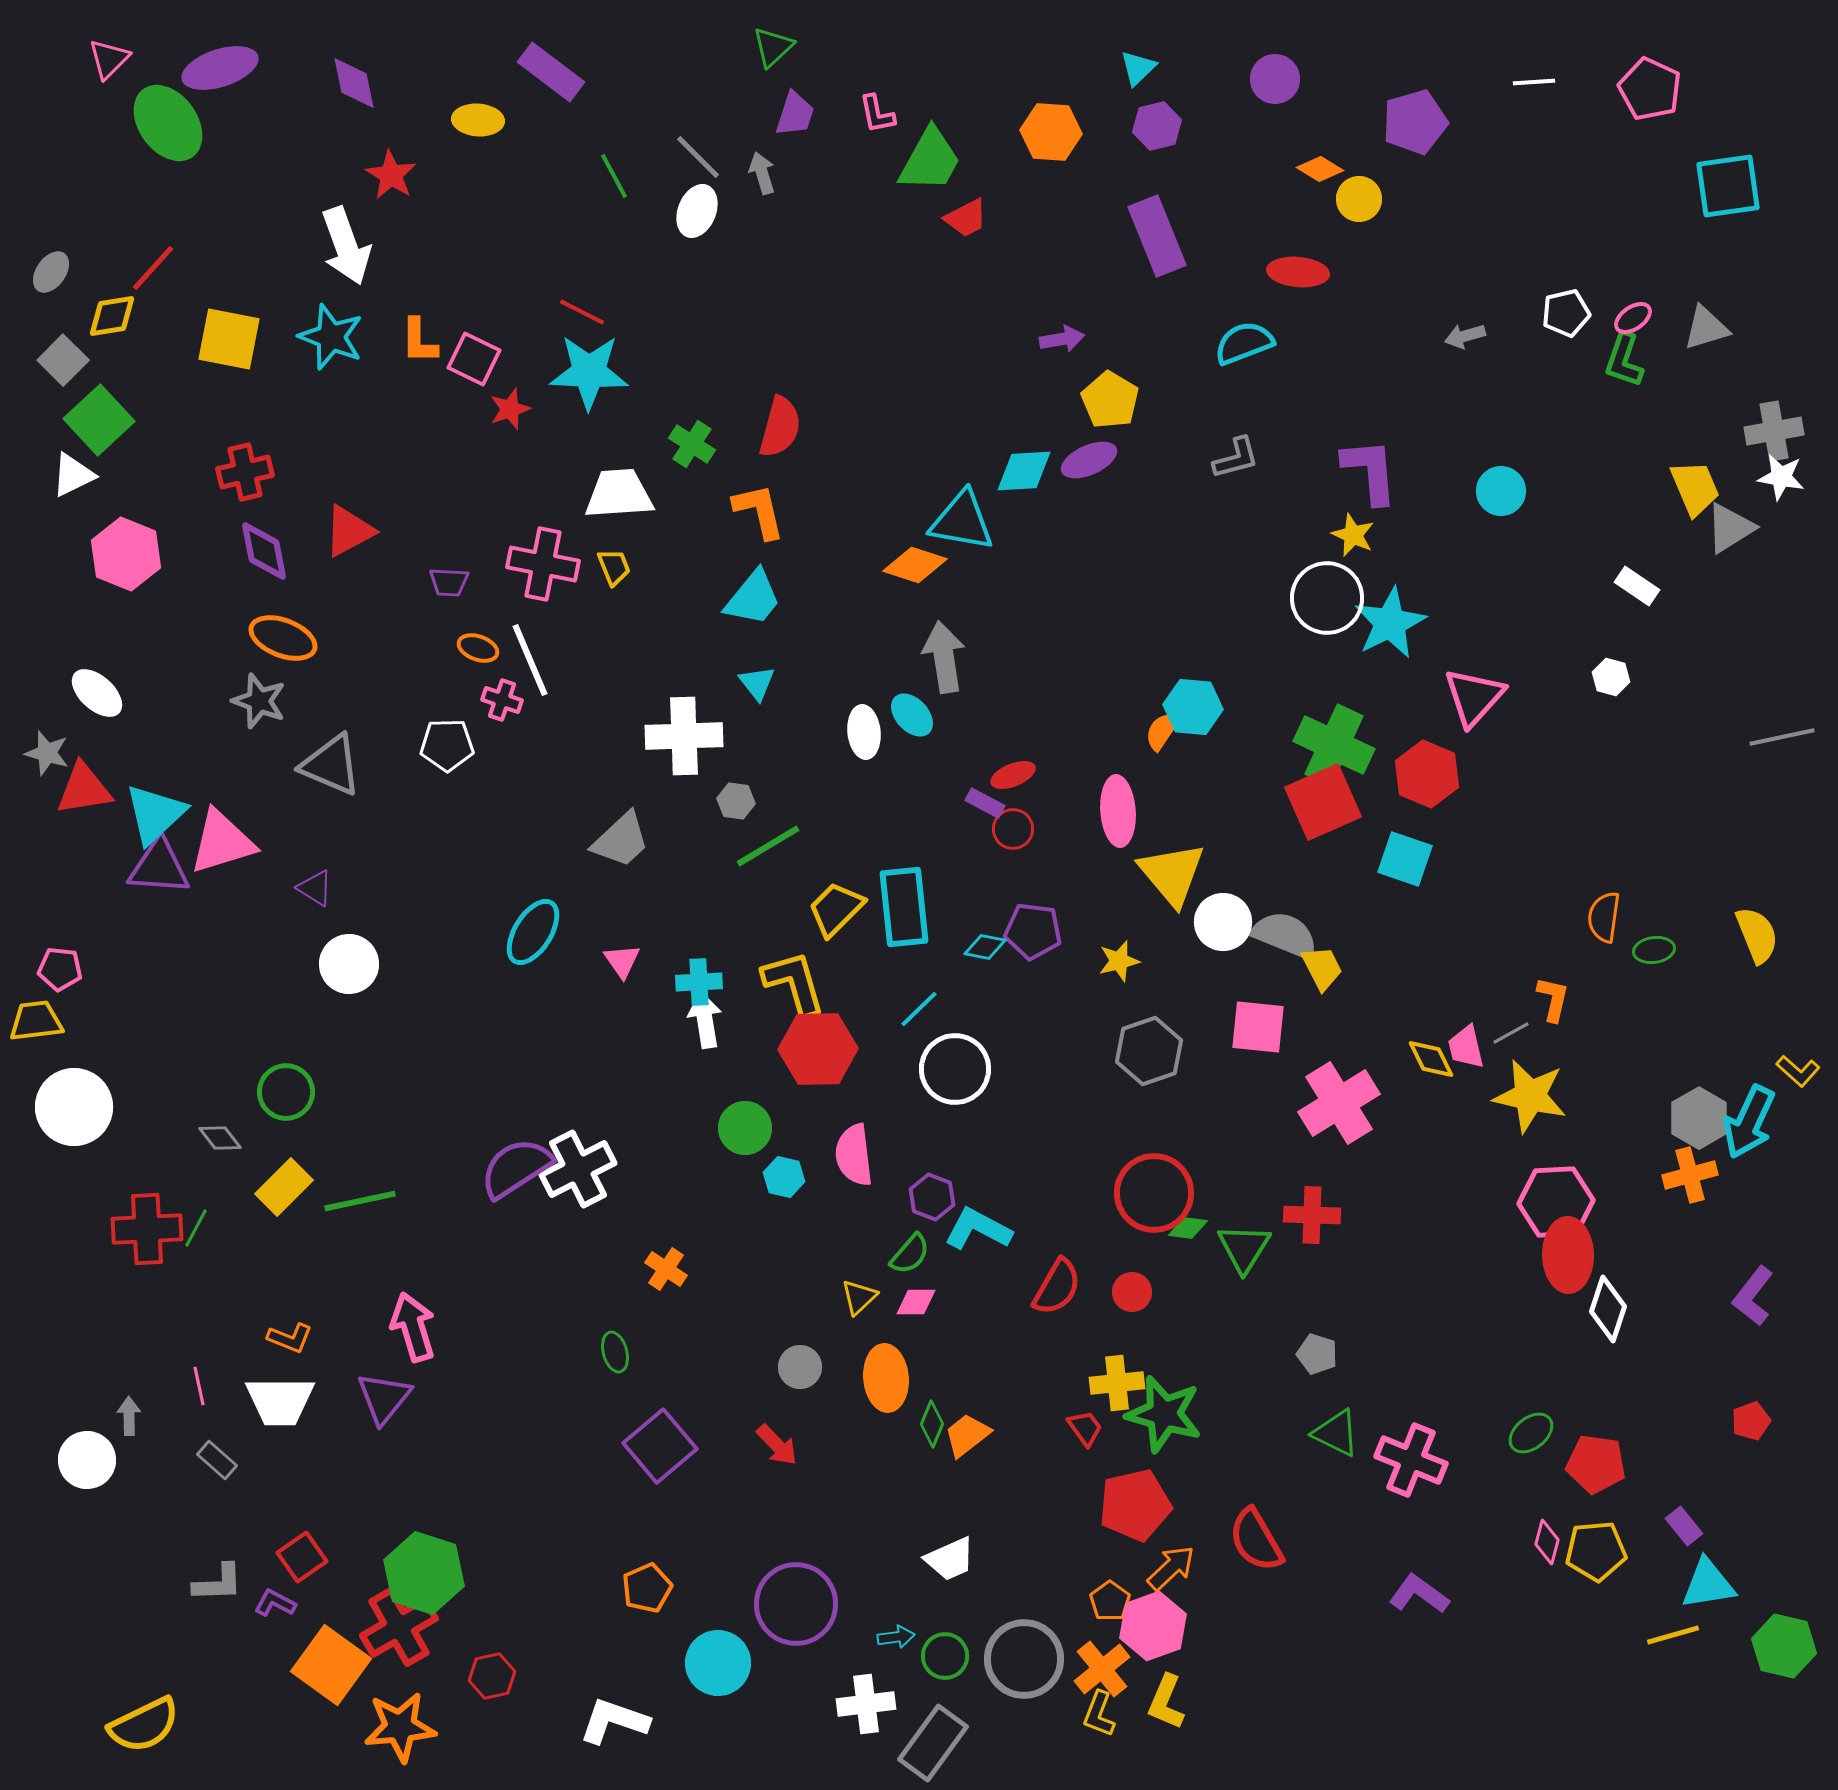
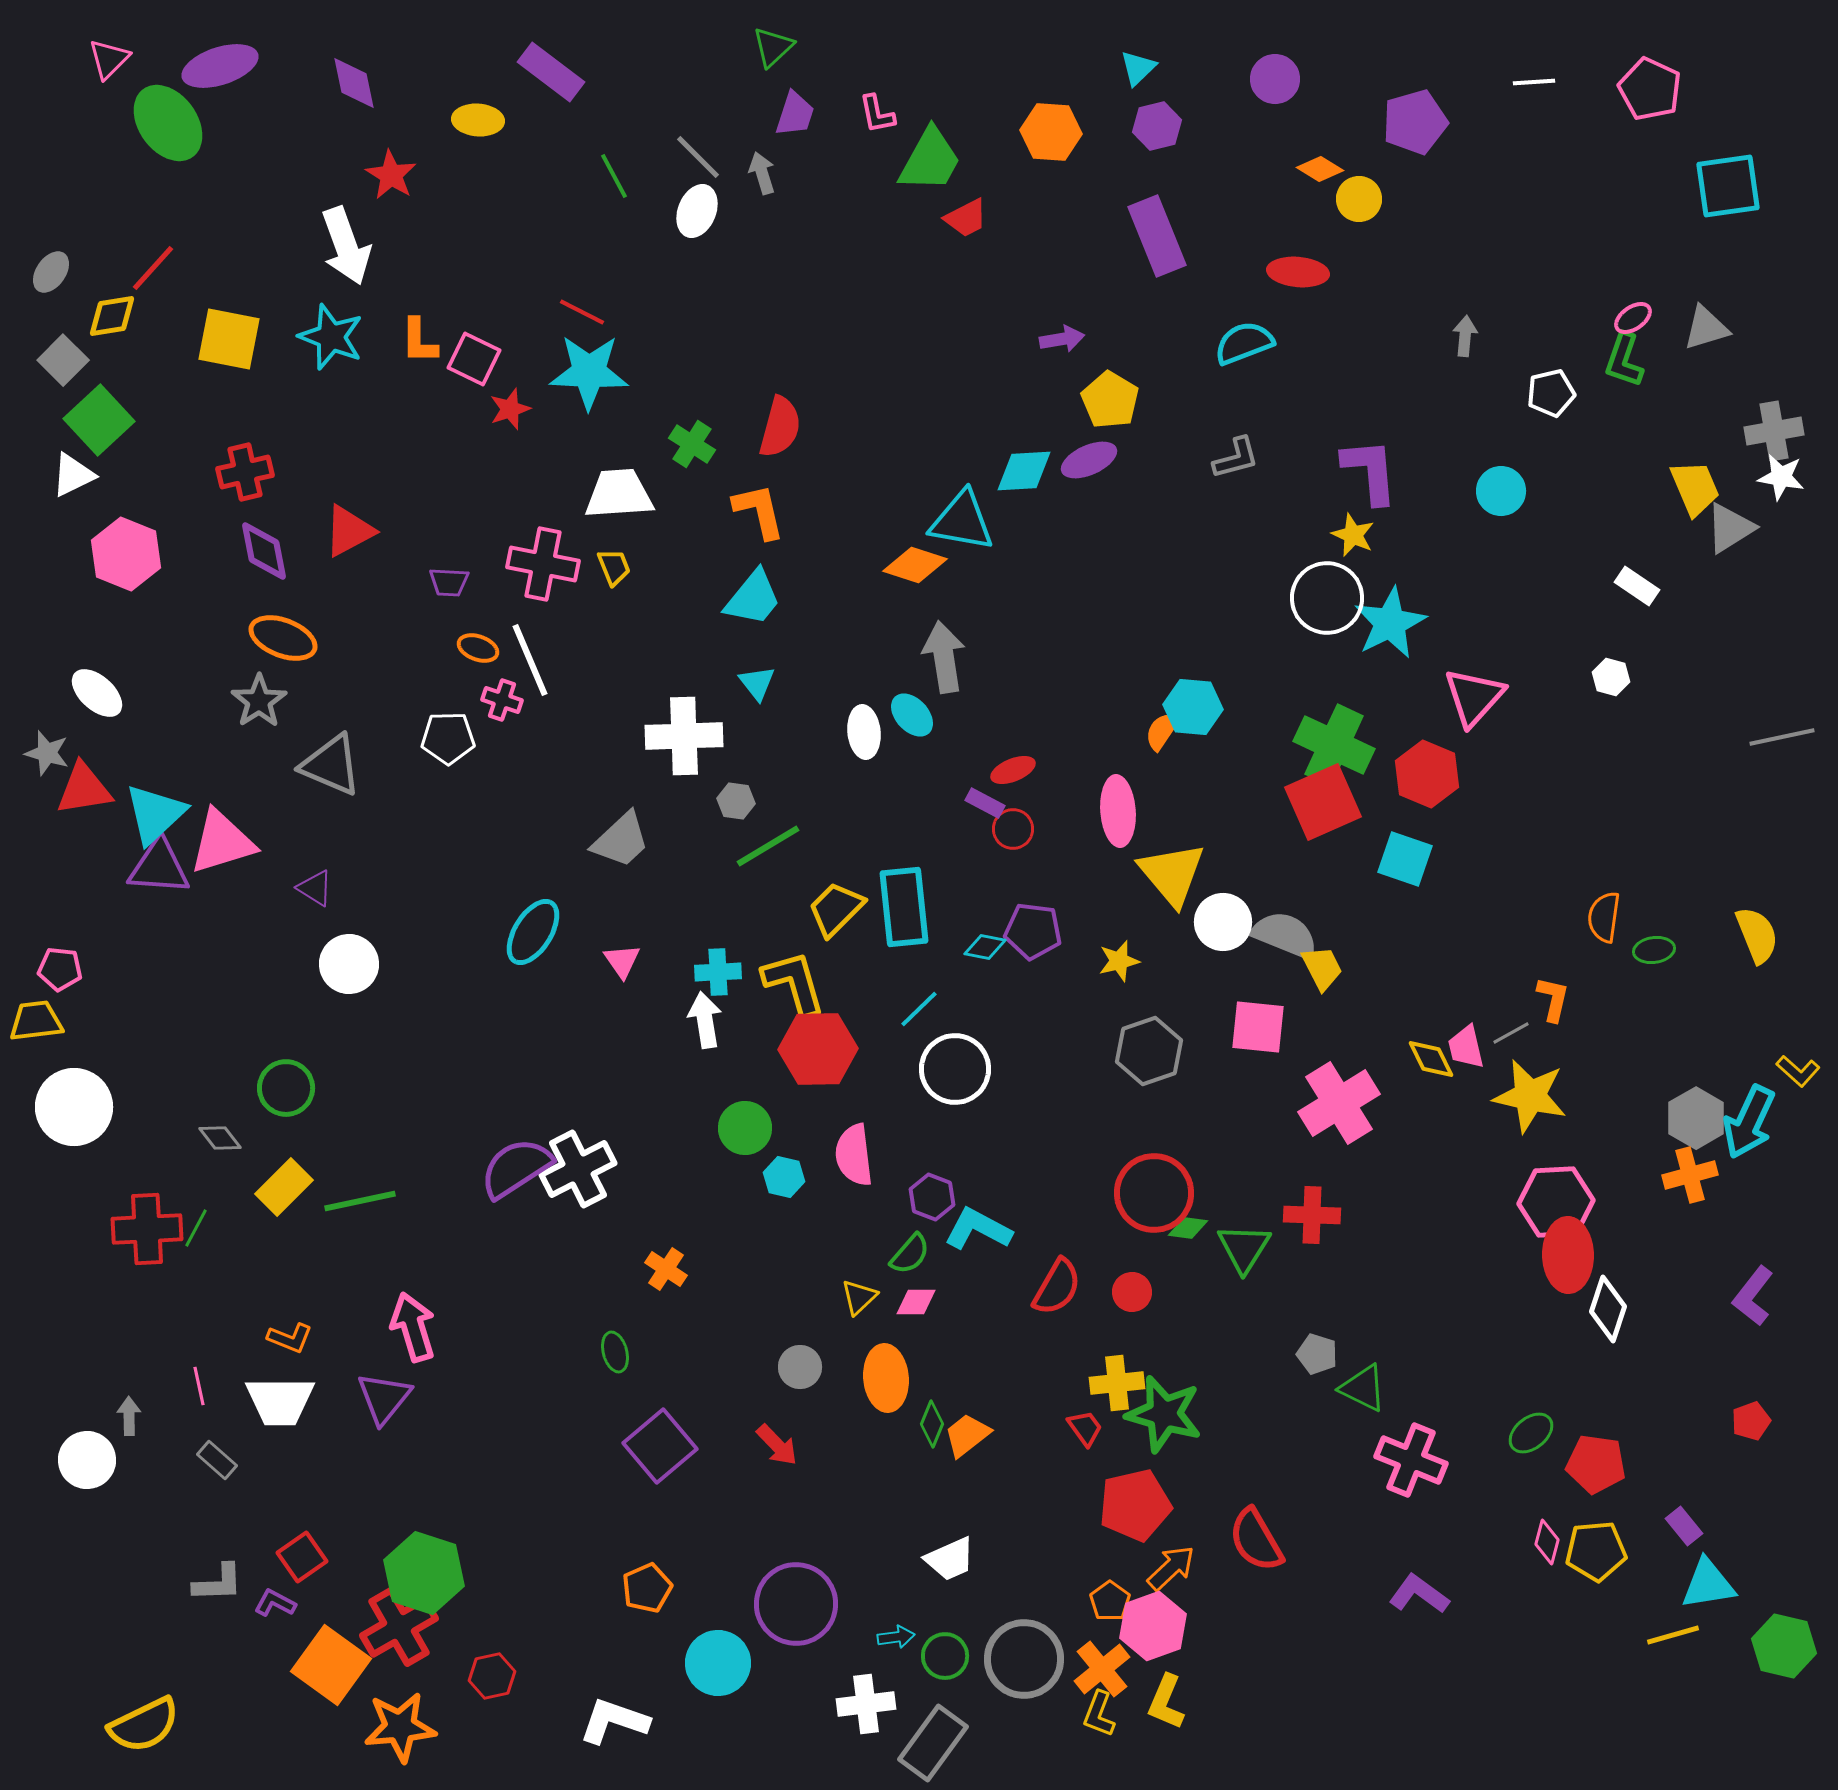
purple ellipse at (220, 68): moved 2 px up
white pentagon at (1566, 313): moved 15 px left, 80 px down
gray arrow at (1465, 336): rotated 111 degrees clockwise
gray star at (259, 701): rotated 18 degrees clockwise
white pentagon at (447, 745): moved 1 px right, 7 px up
red ellipse at (1013, 775): moved 5 px up
cyan cross at (699, 982): moved 19 px right, 10 px up
green circle at (286, 1092): moved 4 px up
gray hexagon at (1699, 1118): moved 3 px left
green triangle at (1336, 1433): moved 27 px right, 45 px up
